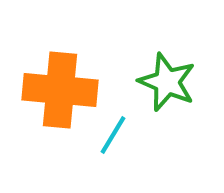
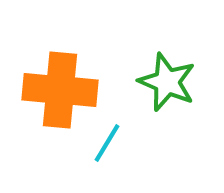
cyan line: moved 6 px left, 8 px down
